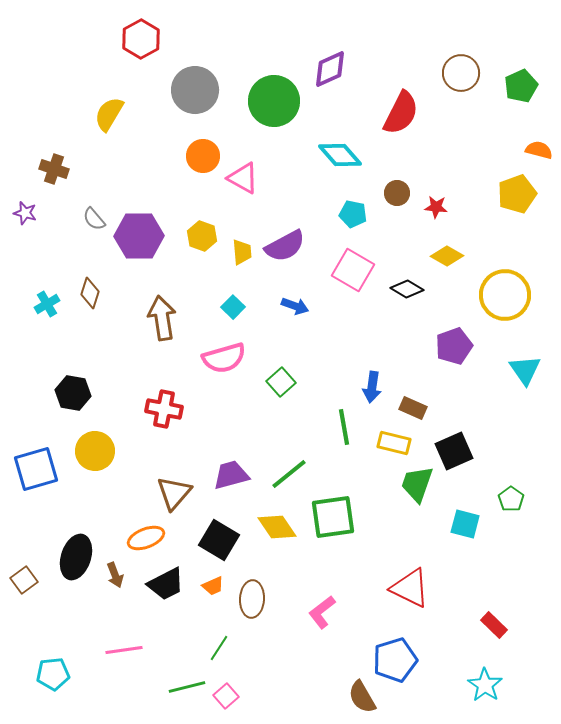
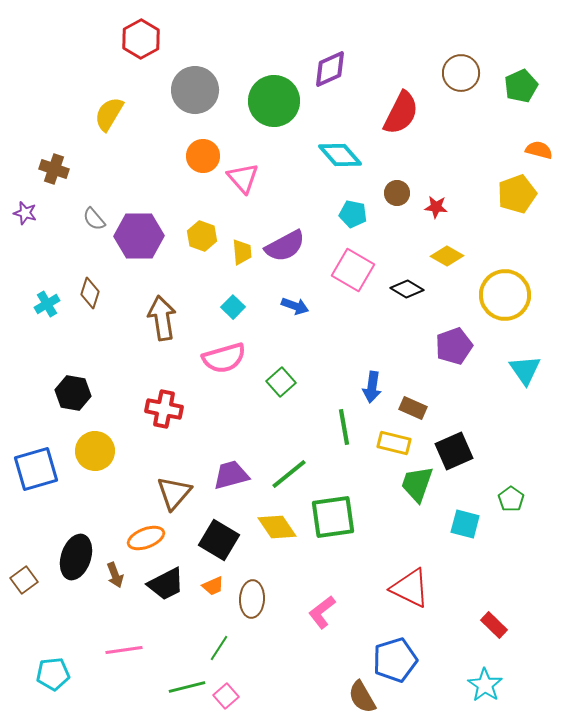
pink triangle at (243, 178): rotated 20 degrees clockwise
